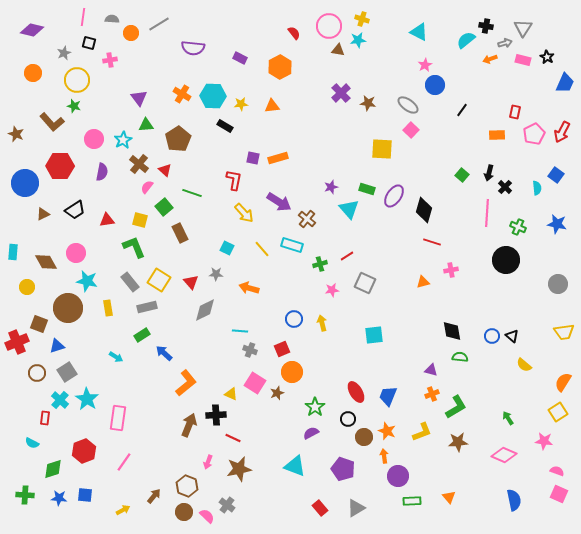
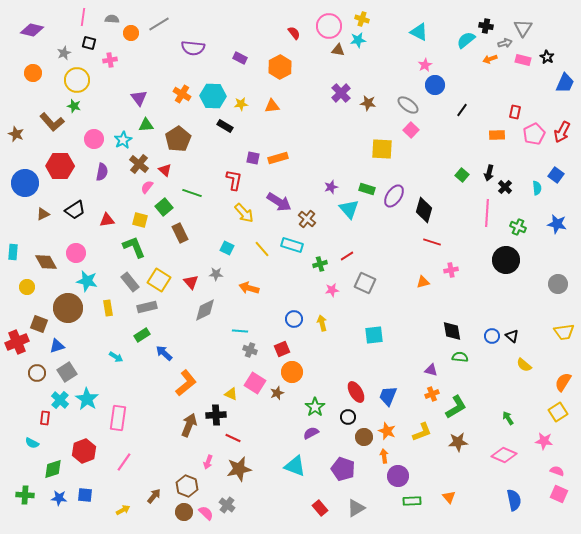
black circle at (348, 419): moved 2 px up
pink semicircle at (207, 516): moved 1 px left, 3 px up
